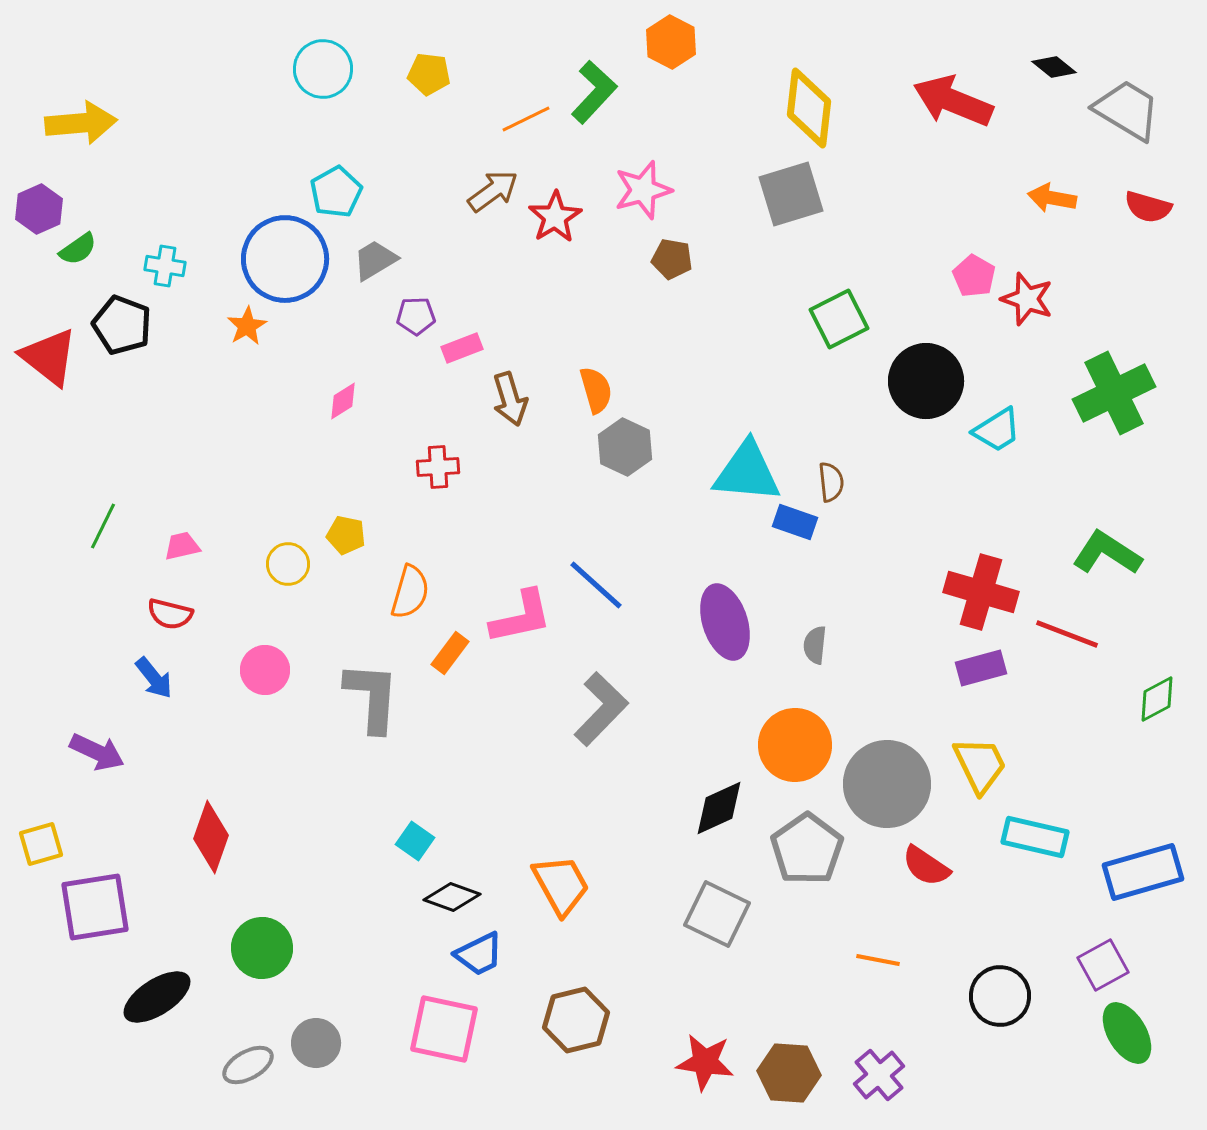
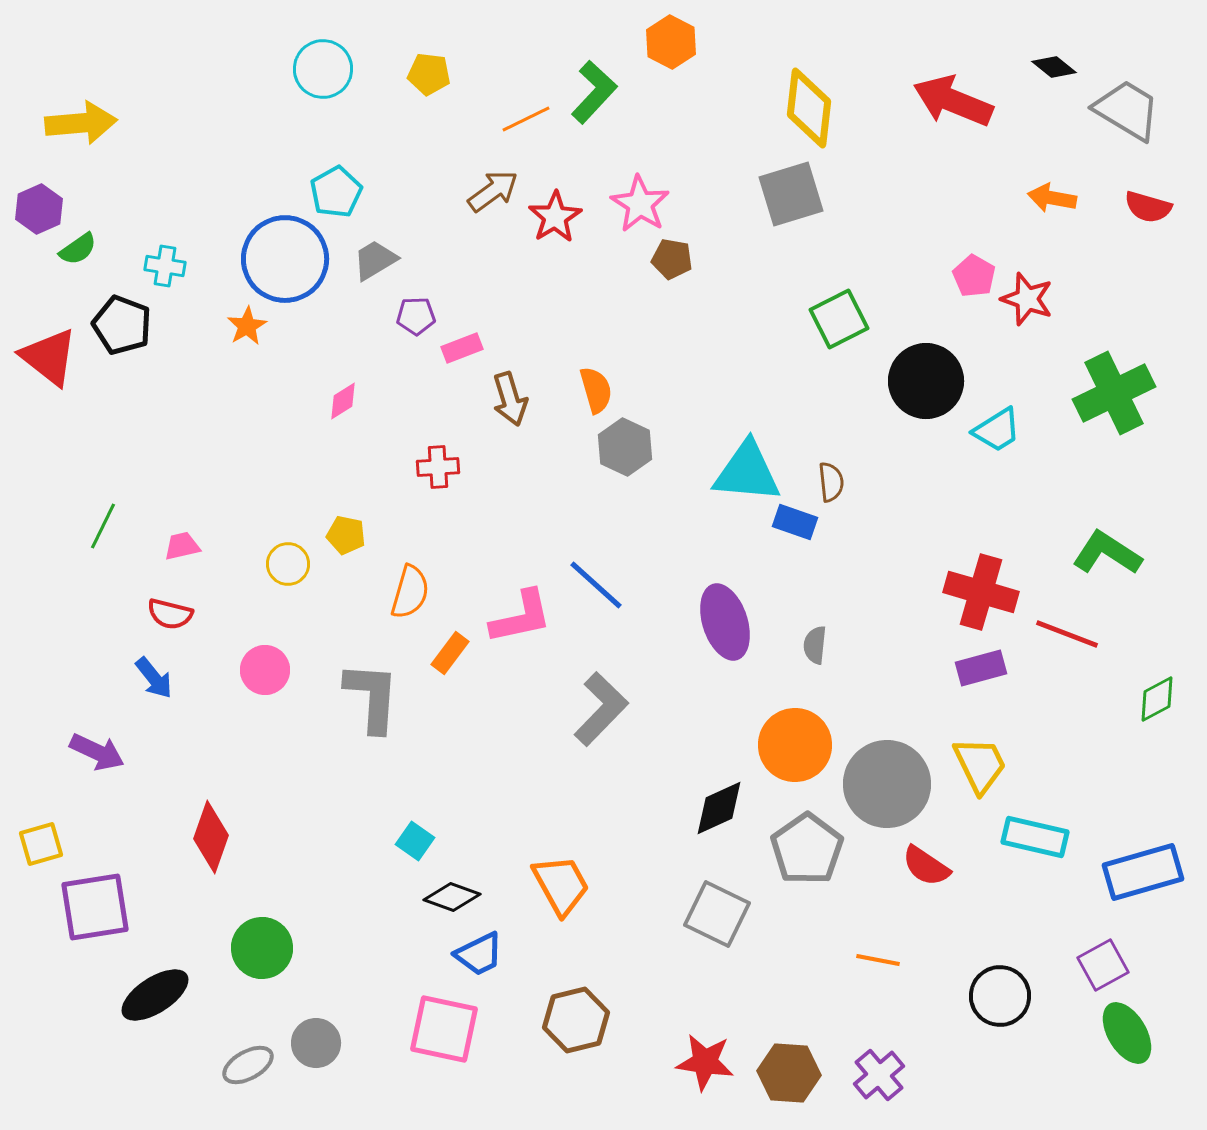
pink star at (643, 190): moved 3 px left, 14 px down; rotated 24 degrees counterclockwise
black ellipse at (157, 997): moved 2 px left, 2 px up
